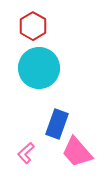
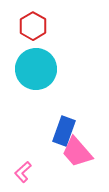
cyan circle: moved 3 px left, 1 px down
blue rectangle: moved 7 px right, 7 px down
pink L-shape: moved 3 px left, 19 px down
